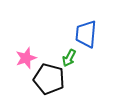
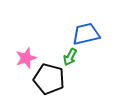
blue trapezoid: rotated 72 degrees clockwise
green arrow: moved 1 px right, 1 px up
